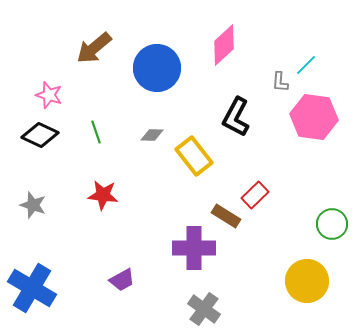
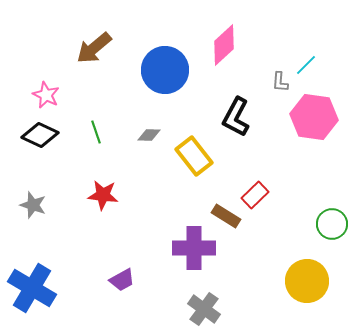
blue circle: moved 8 px right, 2 px down
pink star: moved 3 px left; rotated 8 degrees clockwise
gray diamond: moved 3 px left
